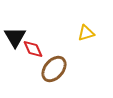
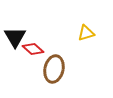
red diamond: rotated 25 degrees counterclockwise
brown ellipse: rotated 28 degrees counterclockwise
